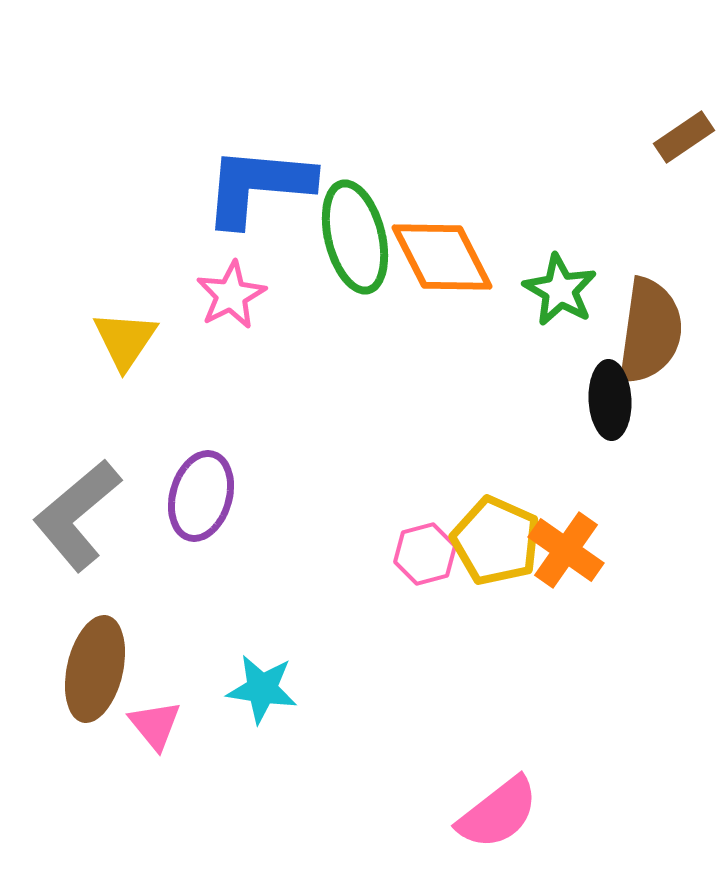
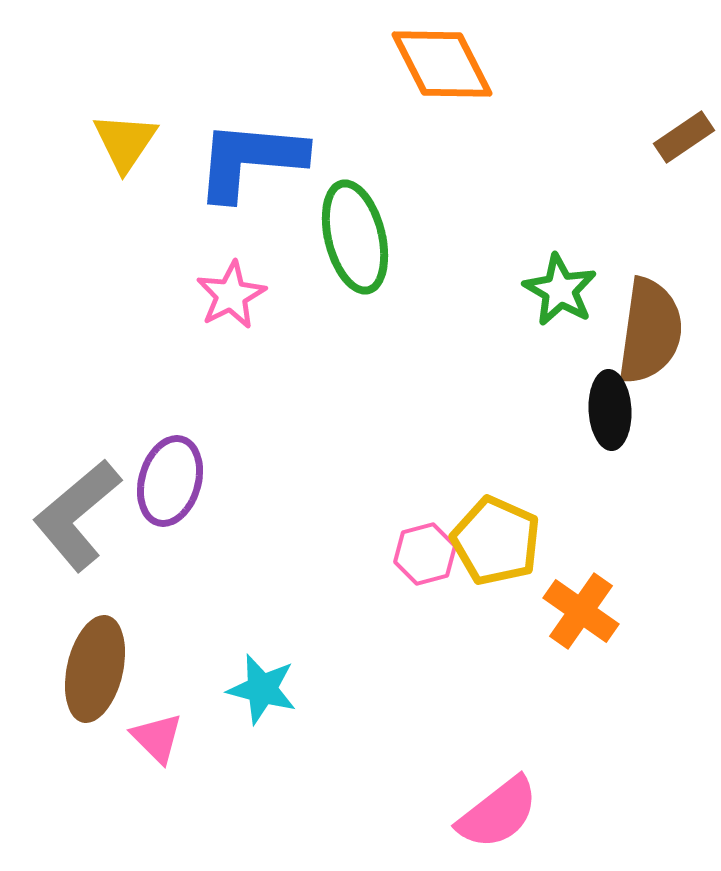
blue L-shape: moved 8 px left, 26 px up
orange diamond: moved 193 px up
yellow triangle: moved 198 px up
black ellipse: moved 10 px down
purple ellipse: moved 31 px left, 15 px up
orange cross: moved 15 px right, 61 px down
cyan star: rotated 6 degrees clockwise
pink triangle: moved 2 px right, 13 px down; rotated 6 degrees counterclockwise
